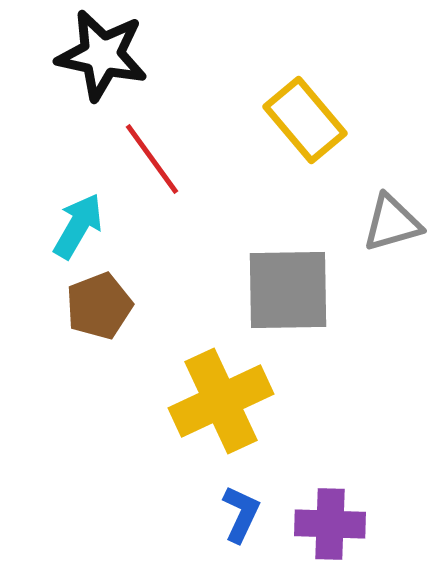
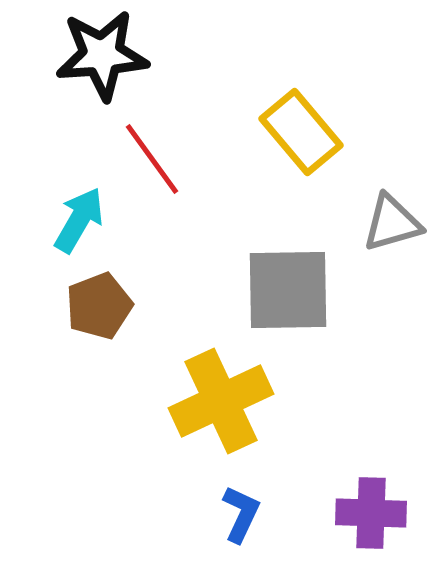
black star: rotated 16 degrees counterclockwise
yellow rectangle: moved 4 px left, 12 px down
cyan arrow: moved 1 px right, 6 px up
purple cross: moved 41 px right, 11 px up
